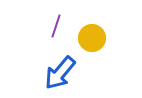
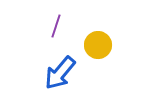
yellow circle: moved 6 px right, 7 px down
